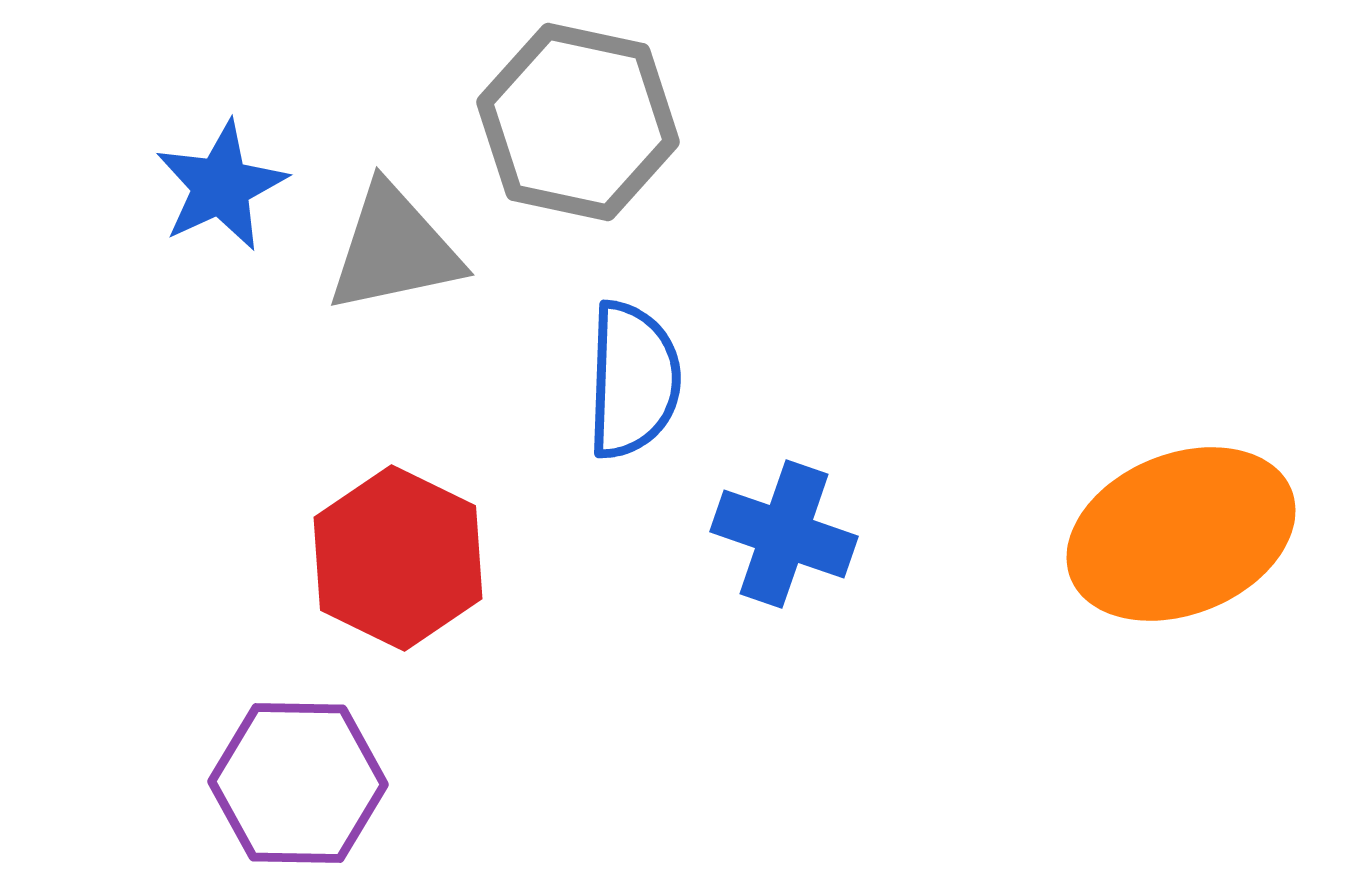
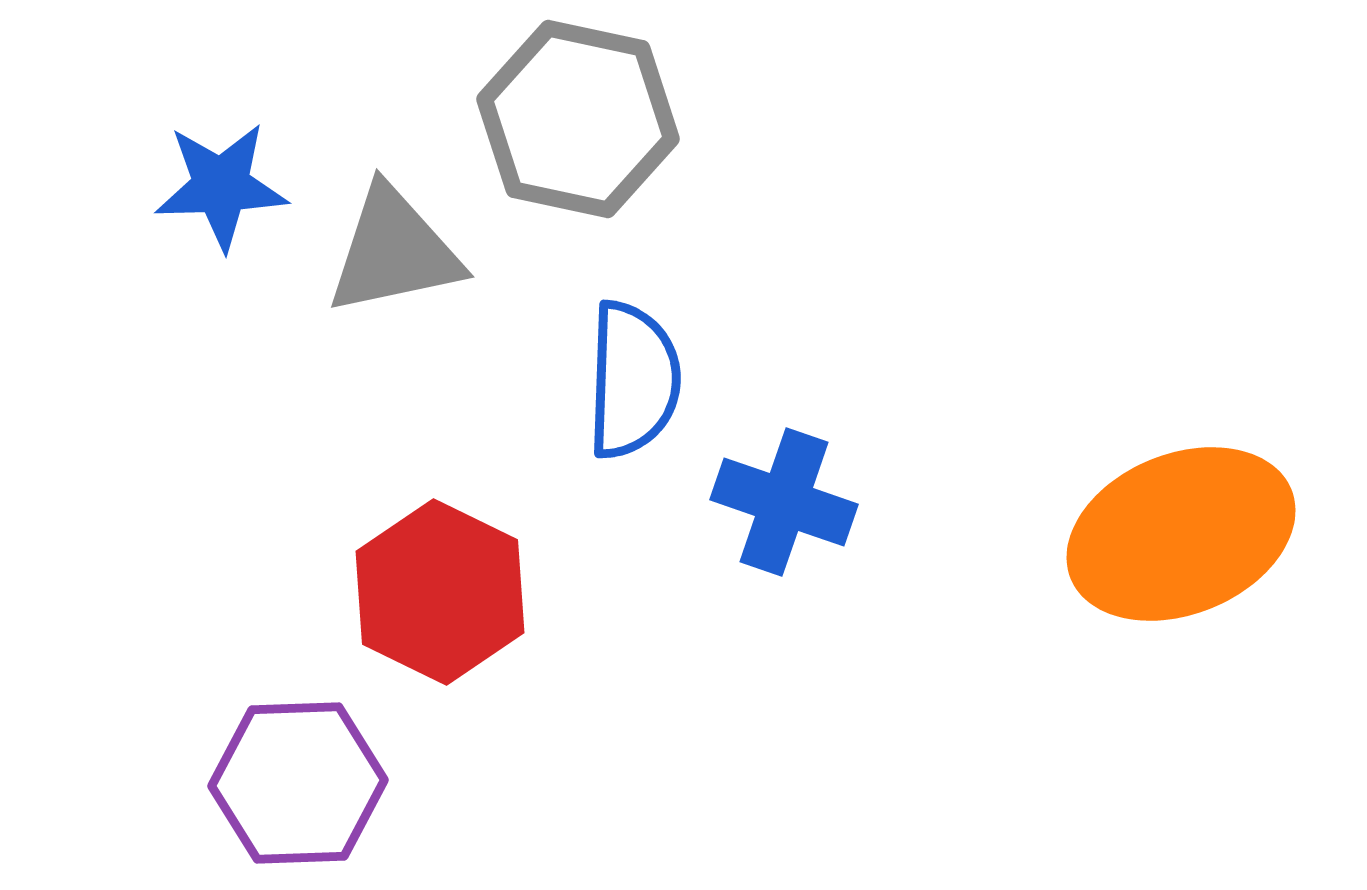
gray hexagon: moved 3 px up
blue star: rotated 23 degrees clockwise
gray triangle: moved 2 px down
blue cross: moved 32 px up
red hexagon: moved 42 px right, 34 px down
purple hexagon: rotated 3 degrees counterclockwise
